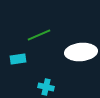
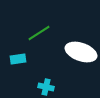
green line: moved 2 px up; rotated 10 degrees counterclockwise
white ellipse: rotated 24 degrees clockwise
